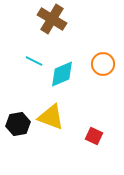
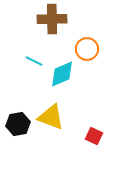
brown cross: rotated 32 degrees counterclockwise
orange circle: moved 16 px left, 15 px up
